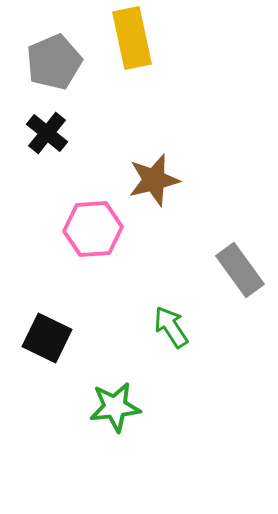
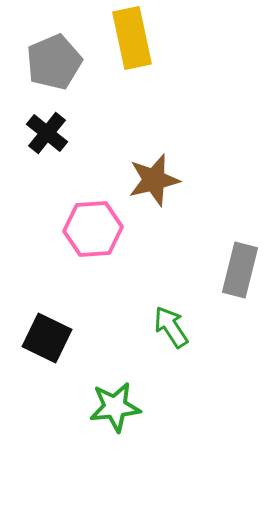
gray rectangle: rotated 50 degrees clockwise
